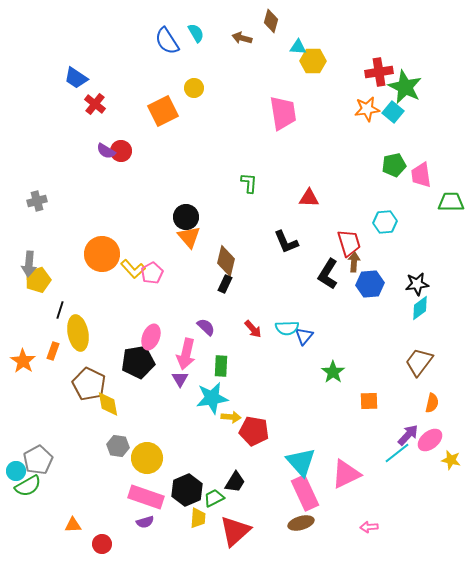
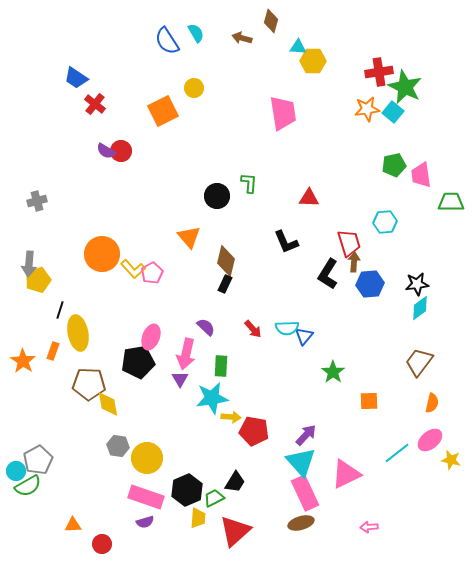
black circle at (186, 217): moved 31 px right, 21 px up
brown pentagon at (89, 384): rotated 24 degrees counterclockwise
purple arrow at (408, 435): moved 102 px left
